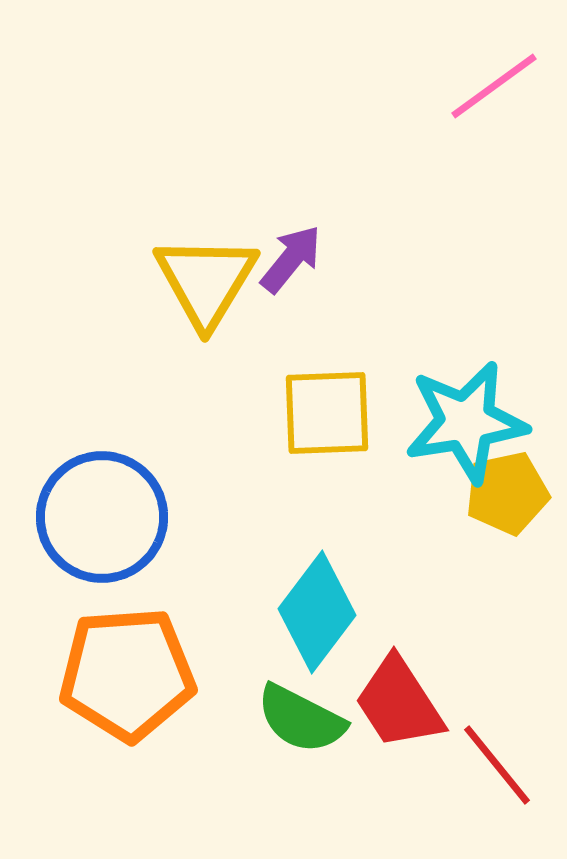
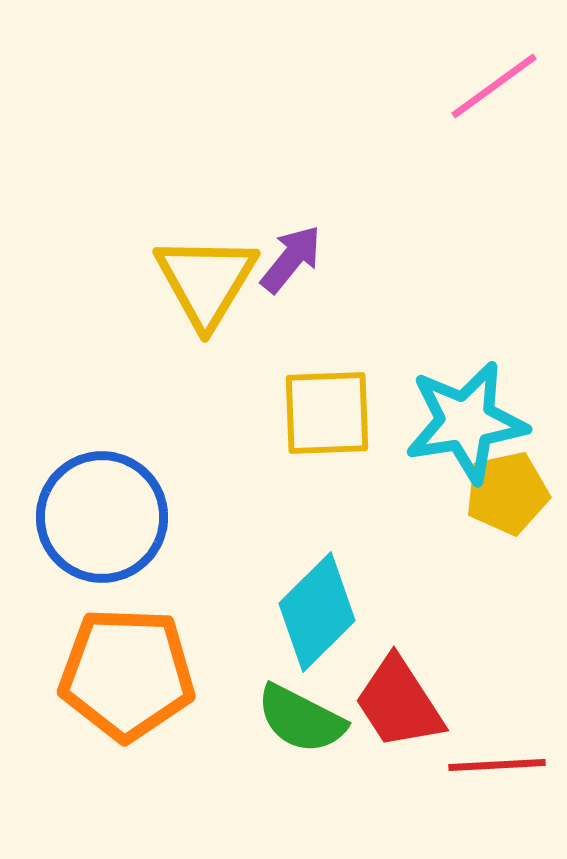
cyan diamond: rotated 8 degrees clockwise
orange pentagon: rotated 6 degrees clockwise
red line: rotated 54 degrees counterclockwise
